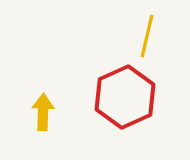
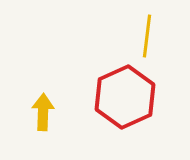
yellow line: rotated 6 degrees counterclockwise
